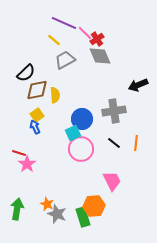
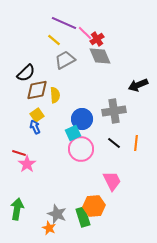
orange star: moved 2 px right, 24 px down
